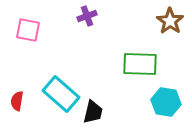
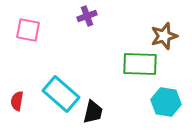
brown star: moved 6 px left, 15 px down; rotated 20 degrees clockwise
